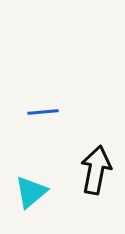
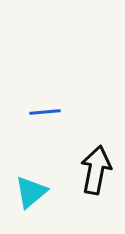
blue line: moved 2 px right
